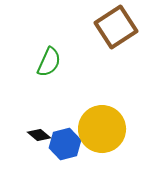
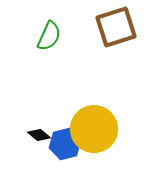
brown square: rotated 15 degrees clockwise
green semicircle: moved 26 px up
yellow circle: moved 8 px left
